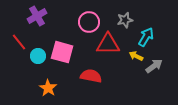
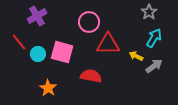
gray star: moved 24 px right, 8 px up; rotated 21 degrees counterclockwise
cyan arrow: moved 8 px right, 1 px down
cyan circle: moved 2 px up
